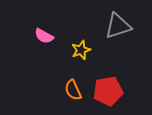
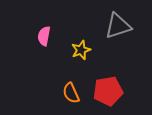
pink semicircle: rotated 72 degrees clockwise
orange semicircle: moved 2 px left, 3 px down
